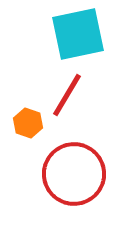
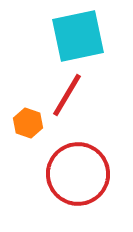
cyan square: moved 2 px down
red circle: moved 4 px right
